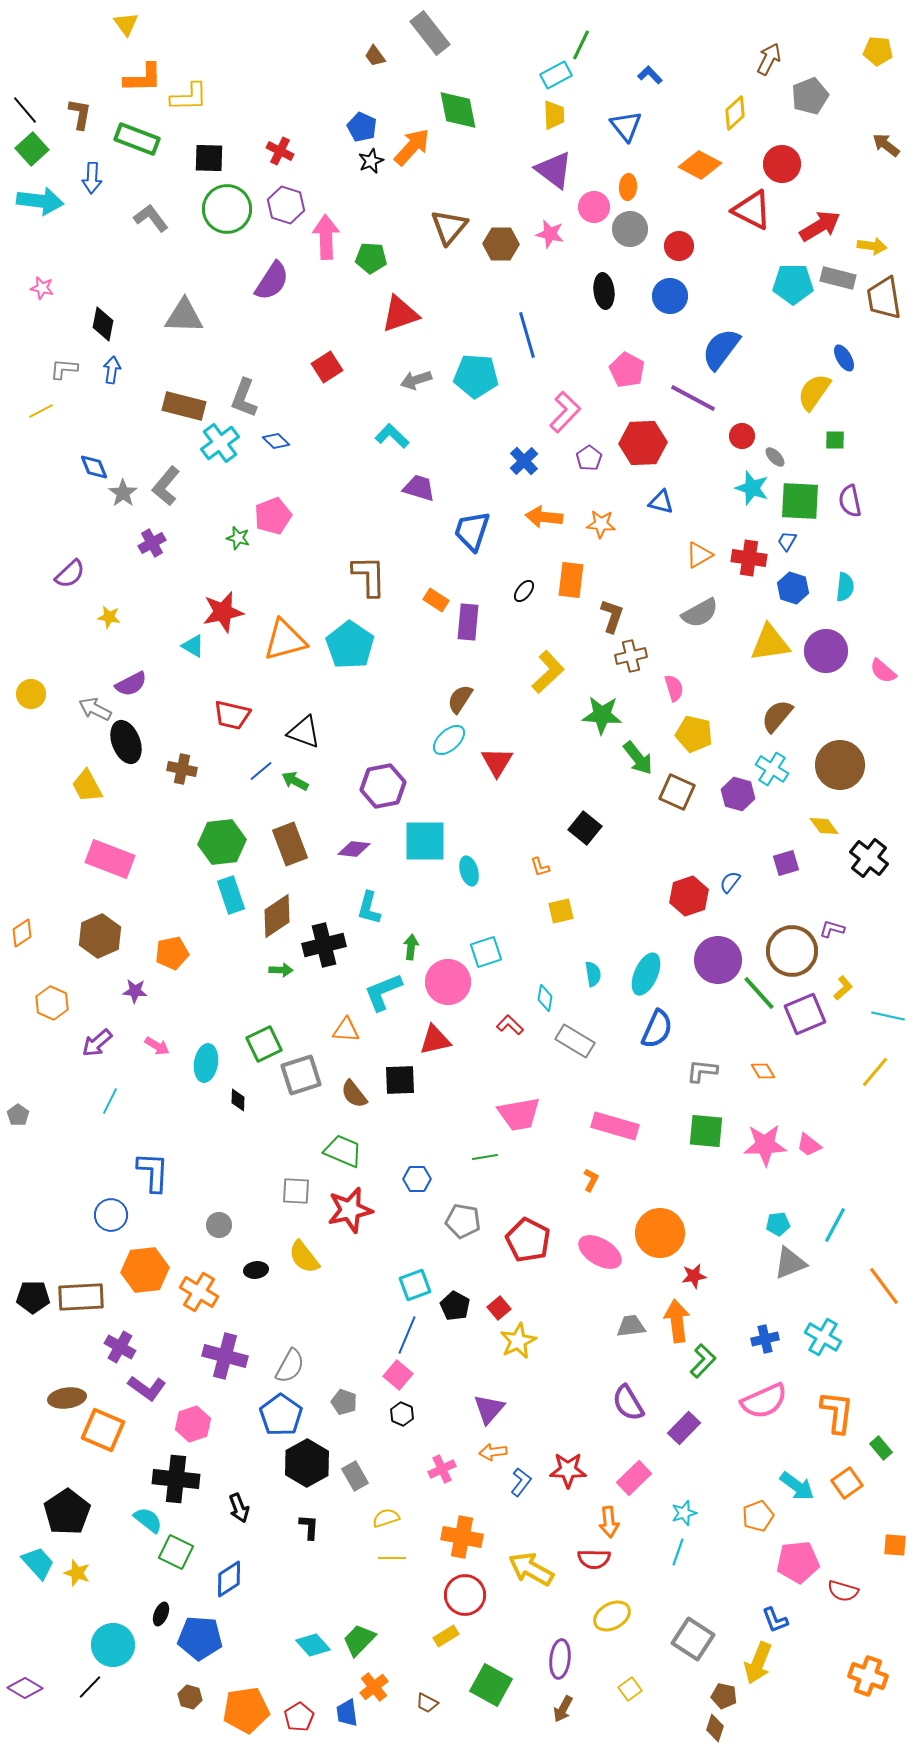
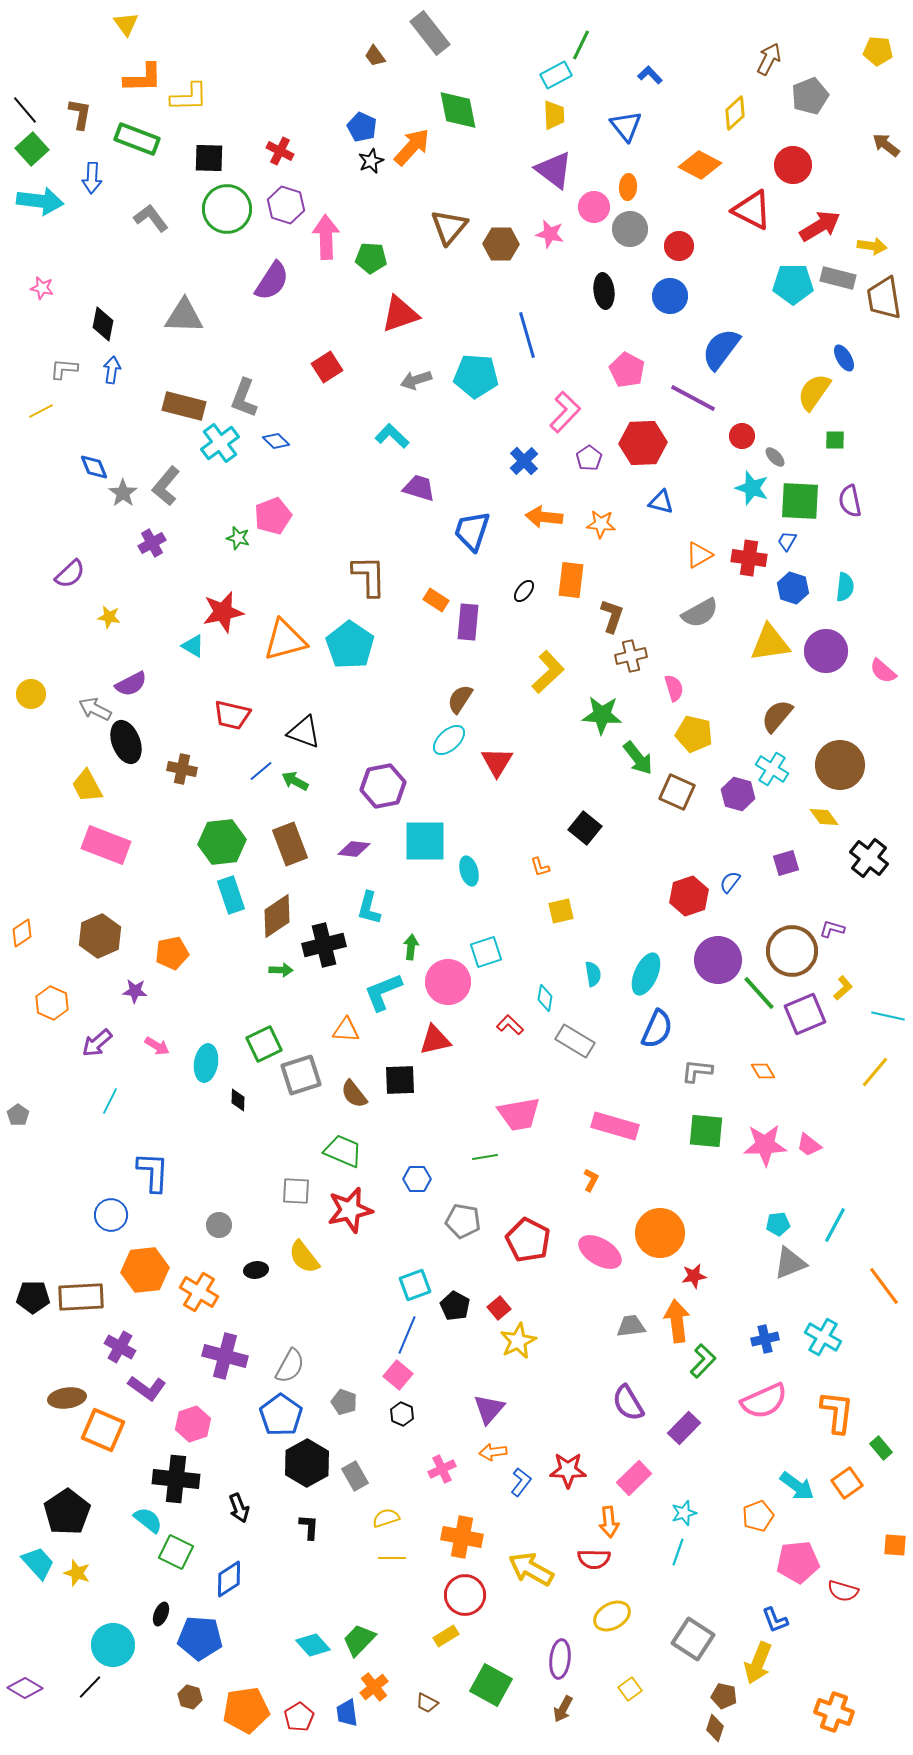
red circle at (782, 164): moved 11 px right, 1 px down
yellow diamond at (824, 826): moved 9 px up
pink rectangle at (110, 859): moved 4 px left, 14 px up
gray L-shape at (702, 1071): moved 5 px left
orange cross at (868, 1676): moved 34 px left, 36 px down
